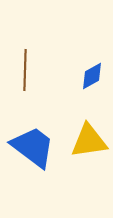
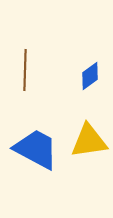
blue diamond: moved 2 px left; rotated 8 degrees counterclockwise
blue trapezoid: moved 3 px right, 2 px down; rotated 9 degrees counterclockwise
